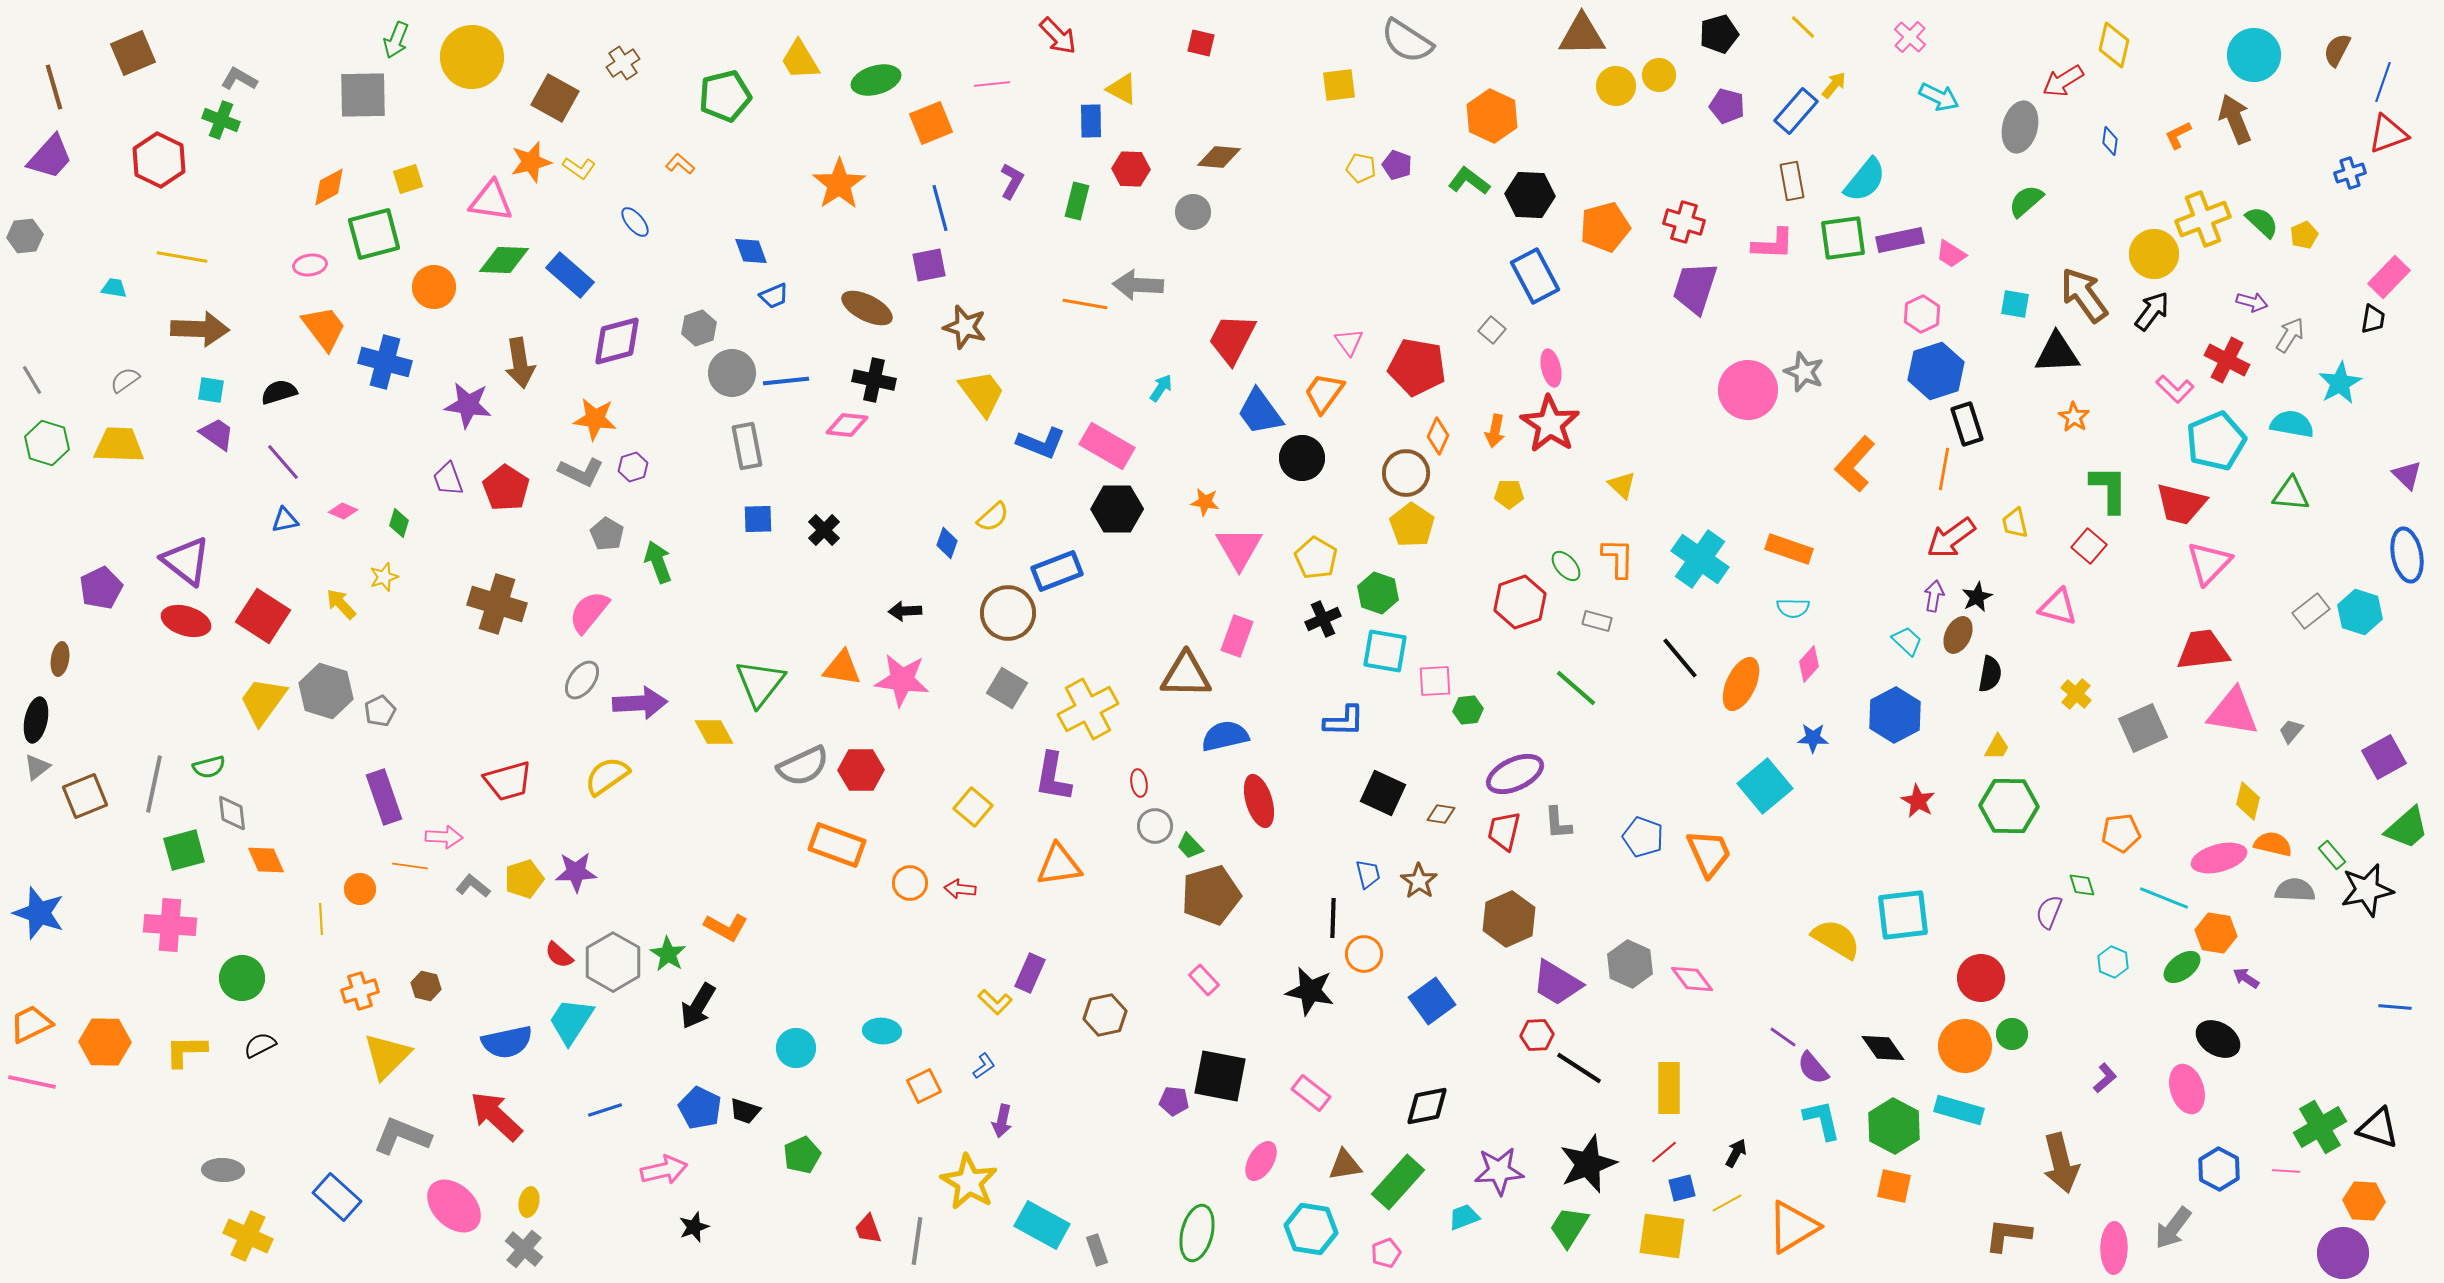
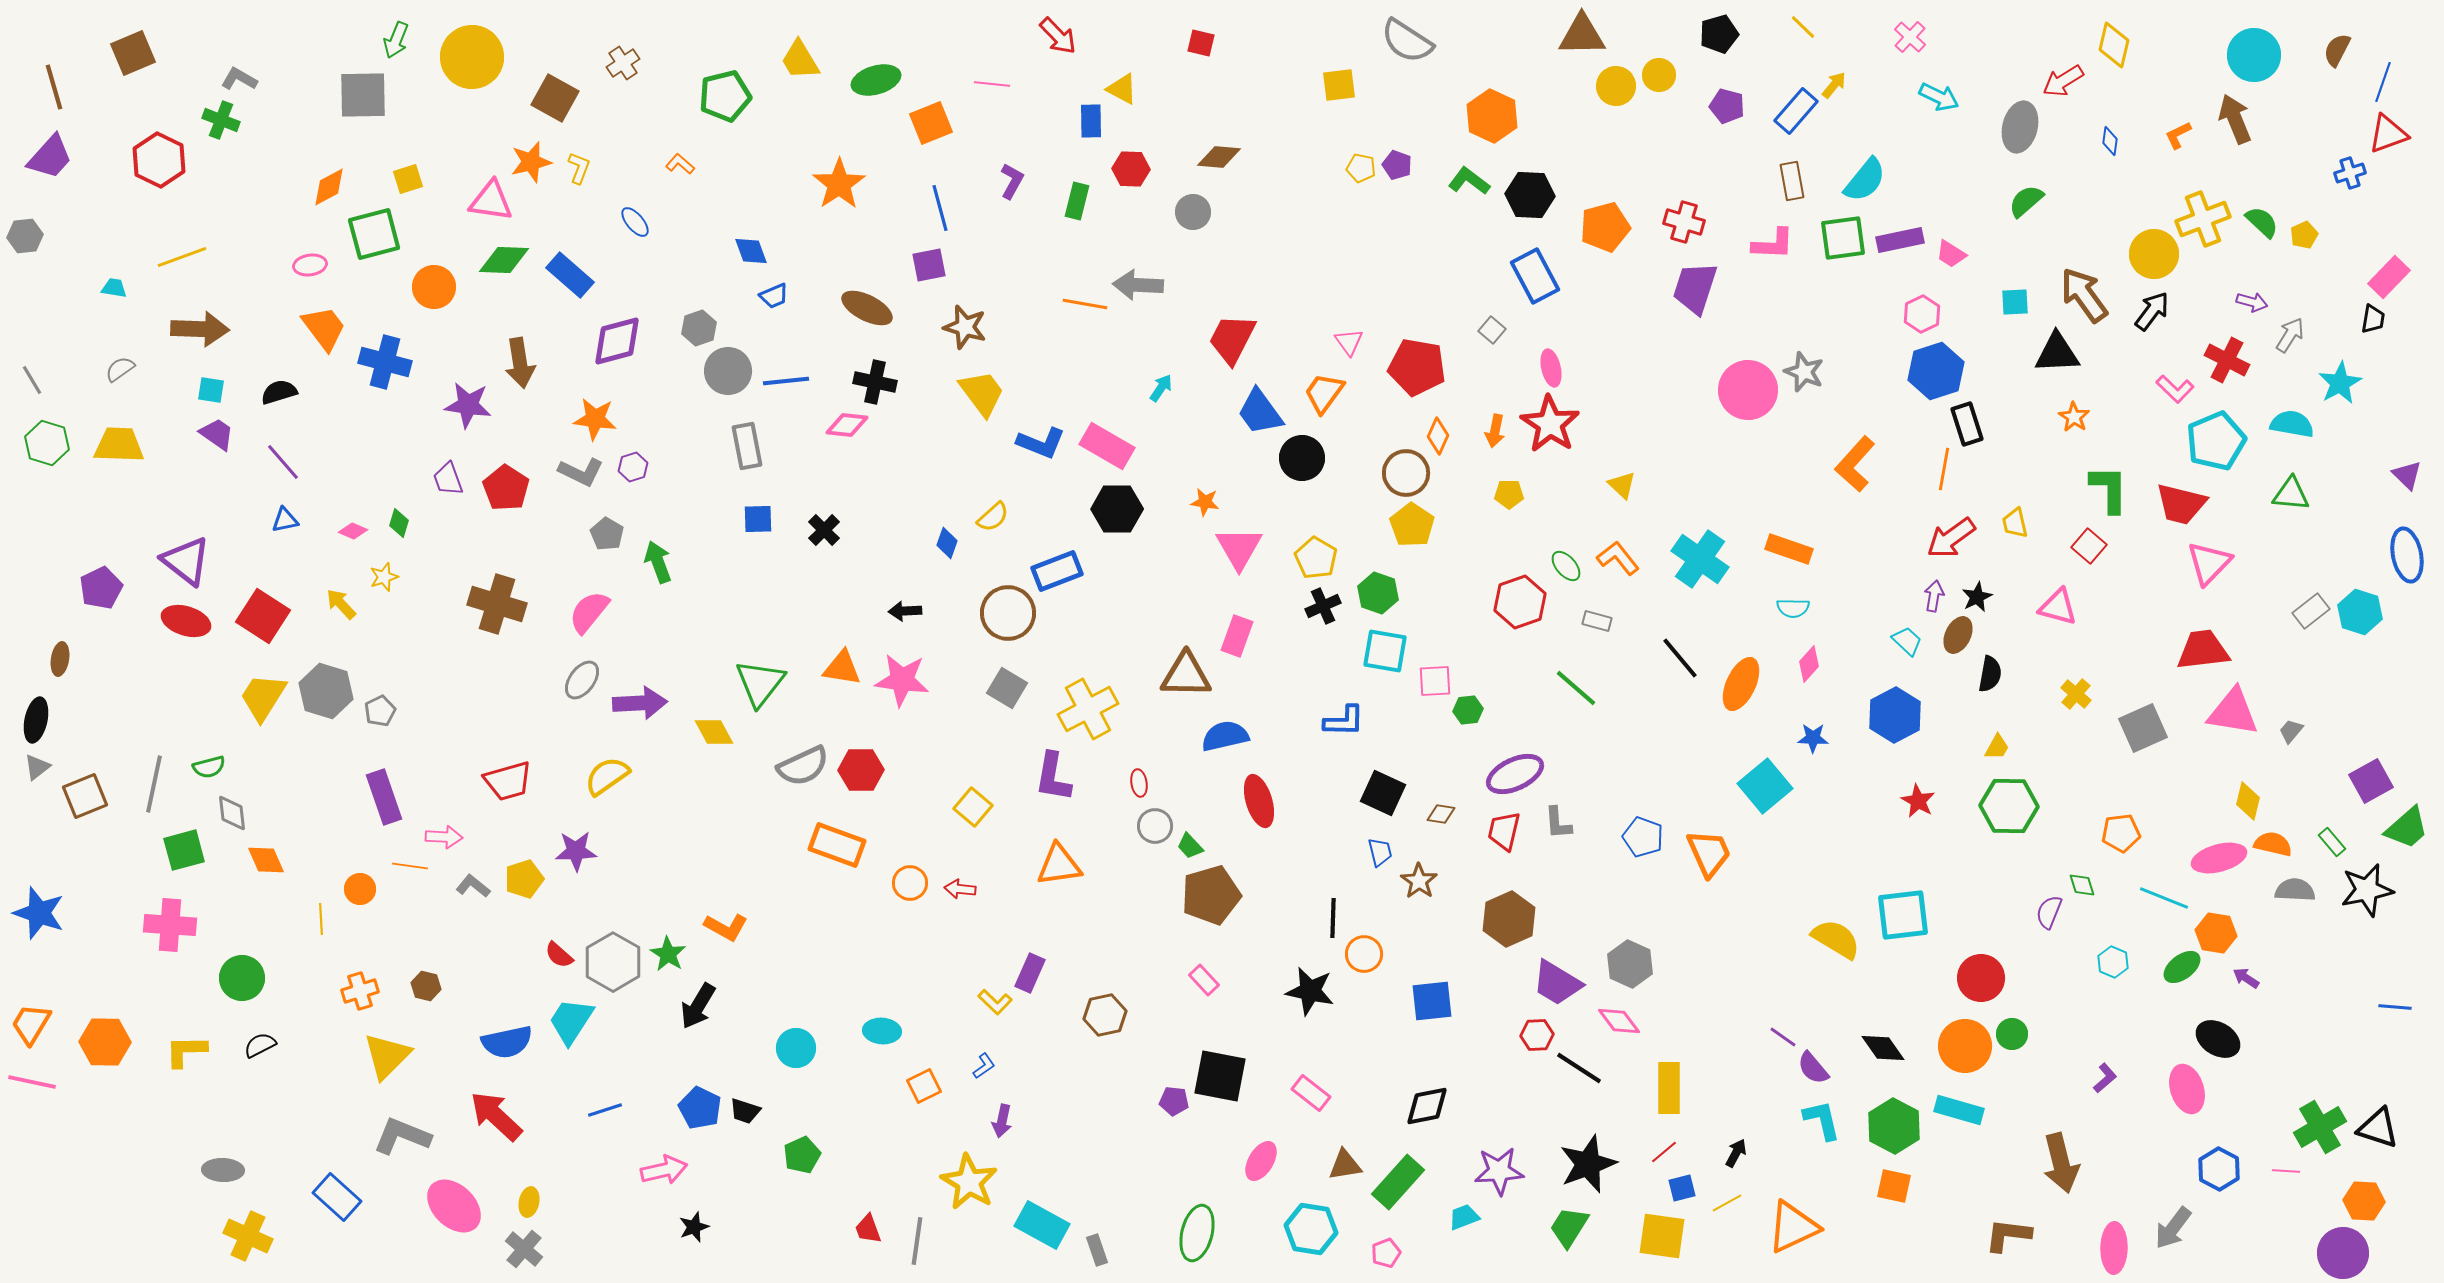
pink line at (992, 84): rotated 12 degrees clockwise
yellow L-shape at (579, 168): rotated 104 degrees counterclockwise
yellow line at (182, 257): rotated 30 degrees counterclockwise
cyan square at (2015, 304): moved 2 px up; rotated 12 degrees counterclockwise
gray circle at (732, 373): moved 4 px left, 2 px up
gray semicircle at (125, 380): moved 5 px left, 11 px up
black cross at (874, 380): moved 1 px right, 2 px down
pink diamond at (343, 511): moved 10 px right, 20 px down
orange L-shape at (1618, 558): rotated 39 degrees counterclockwise
black cross at (1323, 619): moved 13 px up
yellow trapezoid at (263, 701): moved 4 px up; rotated 4 degrees counterclockwise
purple square at (2384, 757): moved 13 px left, 24 px down
green rectangle at (2332, 855): moved 13 px up
purple star at (576, 872): moved 21 px up
blue trapezoid at (1368, 874): moved 12 px right, 22 px up
pink diamond at (1692, 979): moved 73 px left, 42 px down
blue square at (1432, 1001): rotated 30 degrees clockwise
orange trapezoid at (31, 1024): rotated 33 degrees counterclockwise
orange triangle at (1793, 1227): rotated 6 degrees clockwise
